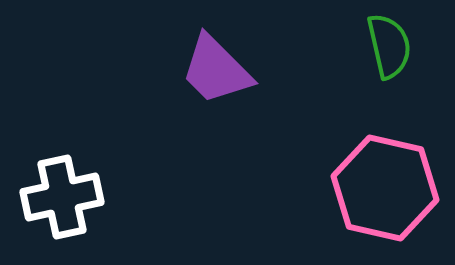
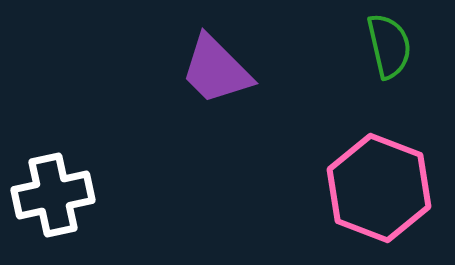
pink hexagon: moved 6 px left; rotated 8 degrees clockwise
white cross: moved 9 px left, 2 px up
